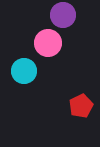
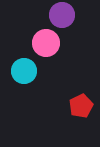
purple circle: moved 1 px left
pink circle: moved 2 px left
